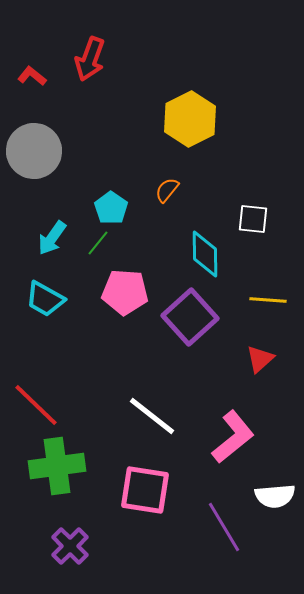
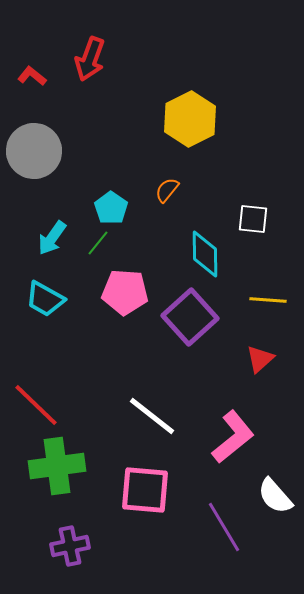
pink square: rotated 4 degrees counterclockwise
white semicircle: rotated 54 degrees clockwise
purple cross: rotated 33 degrees clockwise
